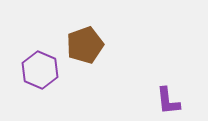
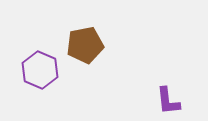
brown pentagon: rotated 9 degrees clockwise
